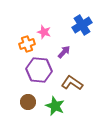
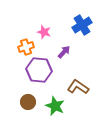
orange cross: moved 1 px left, 3 px down
brown L-shape: moved 6 px right, 4 px down
